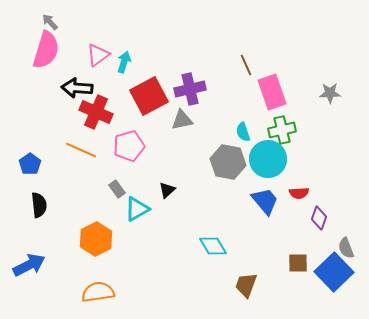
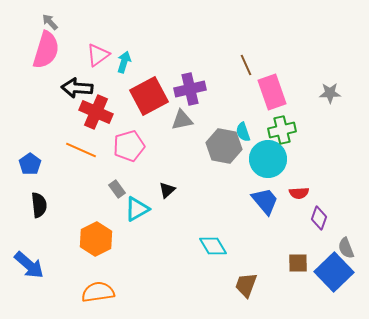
gray hexagon: moved 4 px left, 16 px up
blue arrow: rotated 68 degrees clockwise
